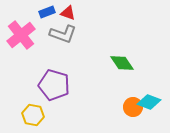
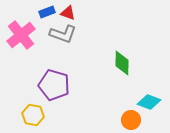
green diamond: rotated 35 degrees clockwise
orange circle: moved 2 px left, 13 px down
